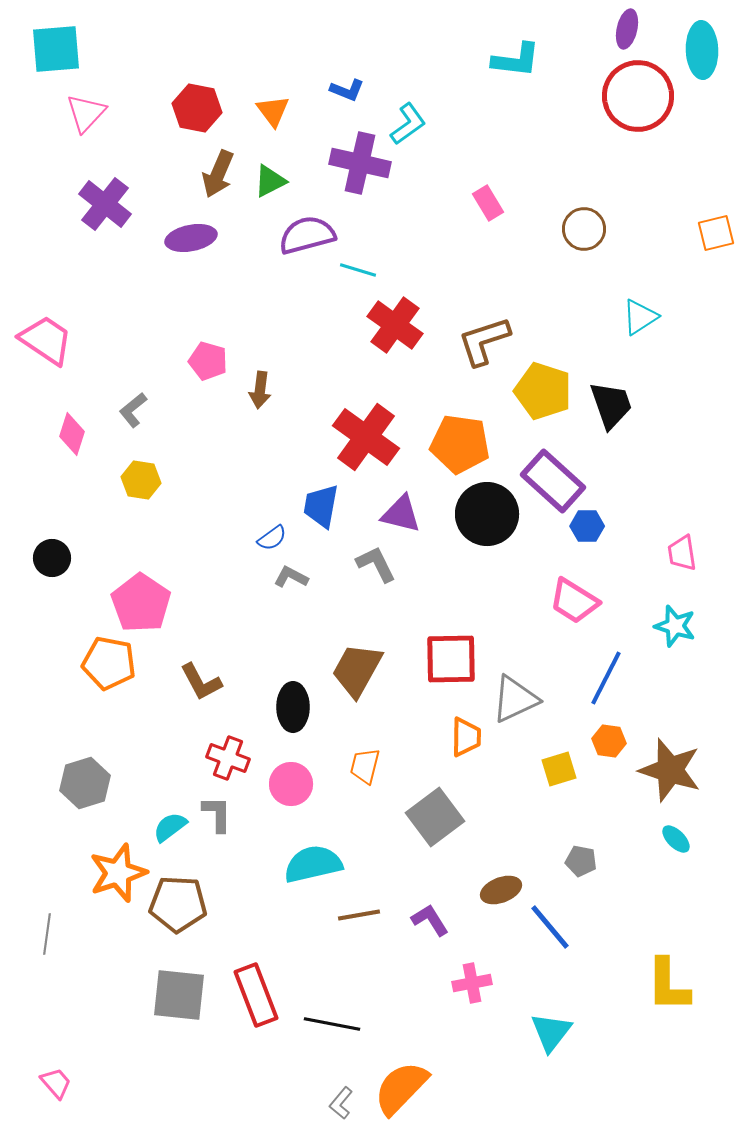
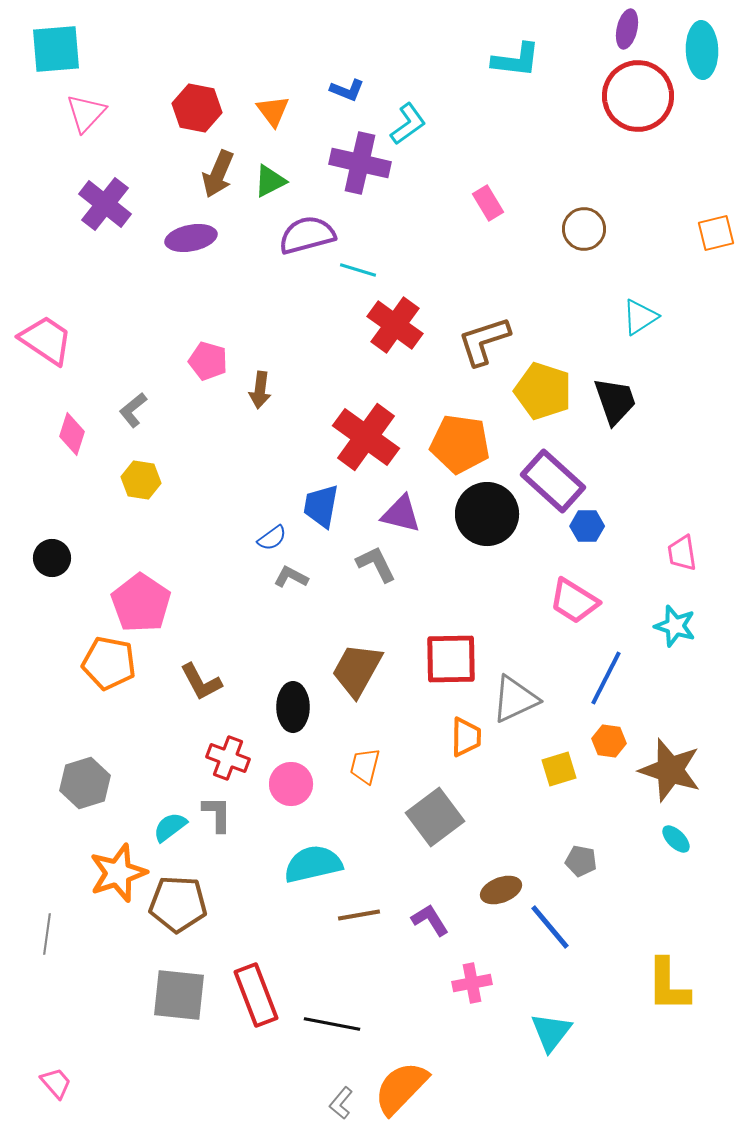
black trapezoid at (611, 405): moved 4 px right, 4 px up
